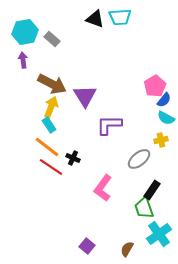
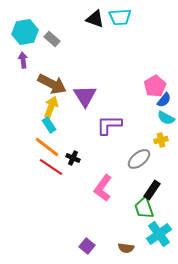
brown semicircle: moved 1 px left, 1 px up; rotated 112 degrees counterclockwise
